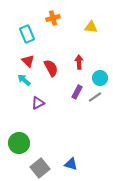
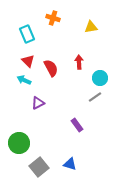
orange cross: rotated 32 degrees clockwise
yellow triangle: rotated 16 degrees counterclockwise
cyan arrow: rotated 16 degrees counterclockwise
purple rectangle: moved 33 px down; rotated 64 degrees counterclockwise
blue triangle: moved 1 px left
gray square: moved 1 px left, 1 px up
